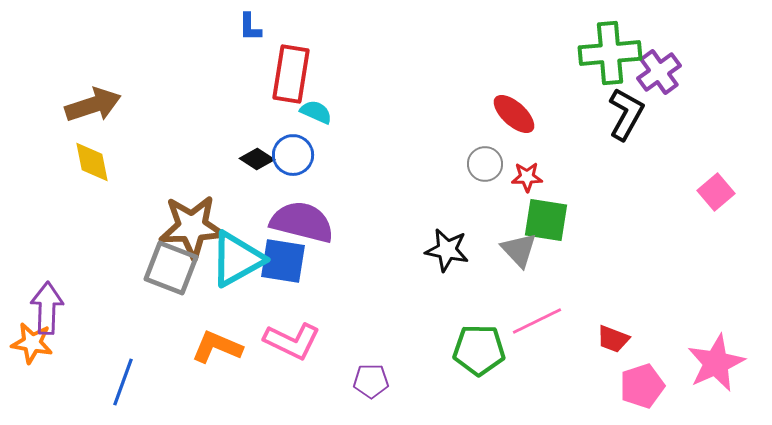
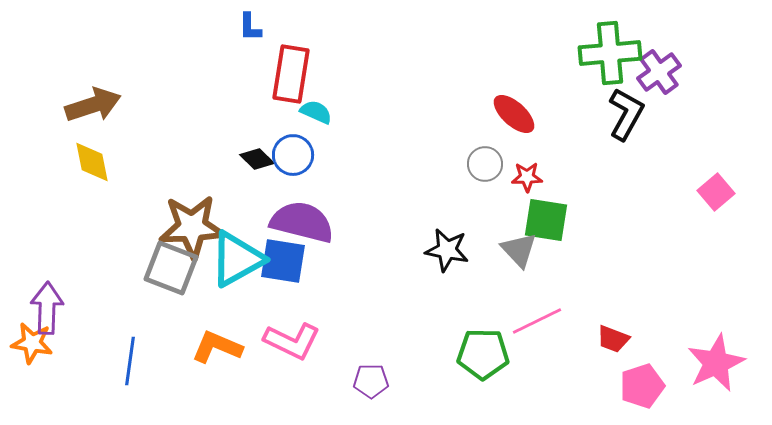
black diamond: rotated 12 degrees clockwise
green pentagon: moved 4 px right, 4 px down
blue line: moved 7 px right, 21 px up; rotated 12 degrees counterclockwise
